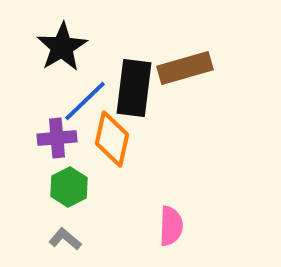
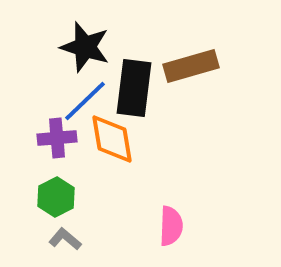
black star: moved 23 px right; rotated 24 degrees counterclockwise
brown rectangle: moved 6 px right, 2 px up
orange diamond: rotated 22 degrees counterclockwise
green hexagon: moved 13 px left, 10 px down
